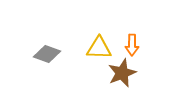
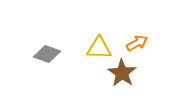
orange arrow: moved 5 px right, 2 px up; rotated 120 degrees counterclockwise
brown star: rotated 16 degrees counterclockwise
